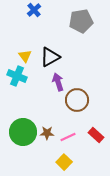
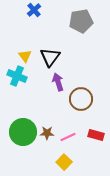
black triangle: rotated 25 degrees counterclockwise
brown circle: moved 4 px right, 1 px up
red rectangle: rotated 28 degrees counterclockwise
